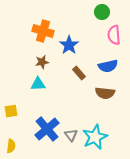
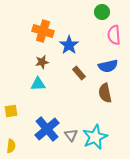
brown semicircle: rotated 72 degrees clockwise
